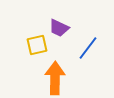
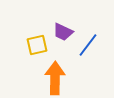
purple trapezoid: moved 4 px right, 4 px down
blue line: moved 3 px up
